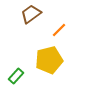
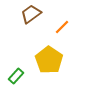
orange line: moved 3 px right, 3 px up
yellow pentagon: rotated 24 degrees counterclockwise
